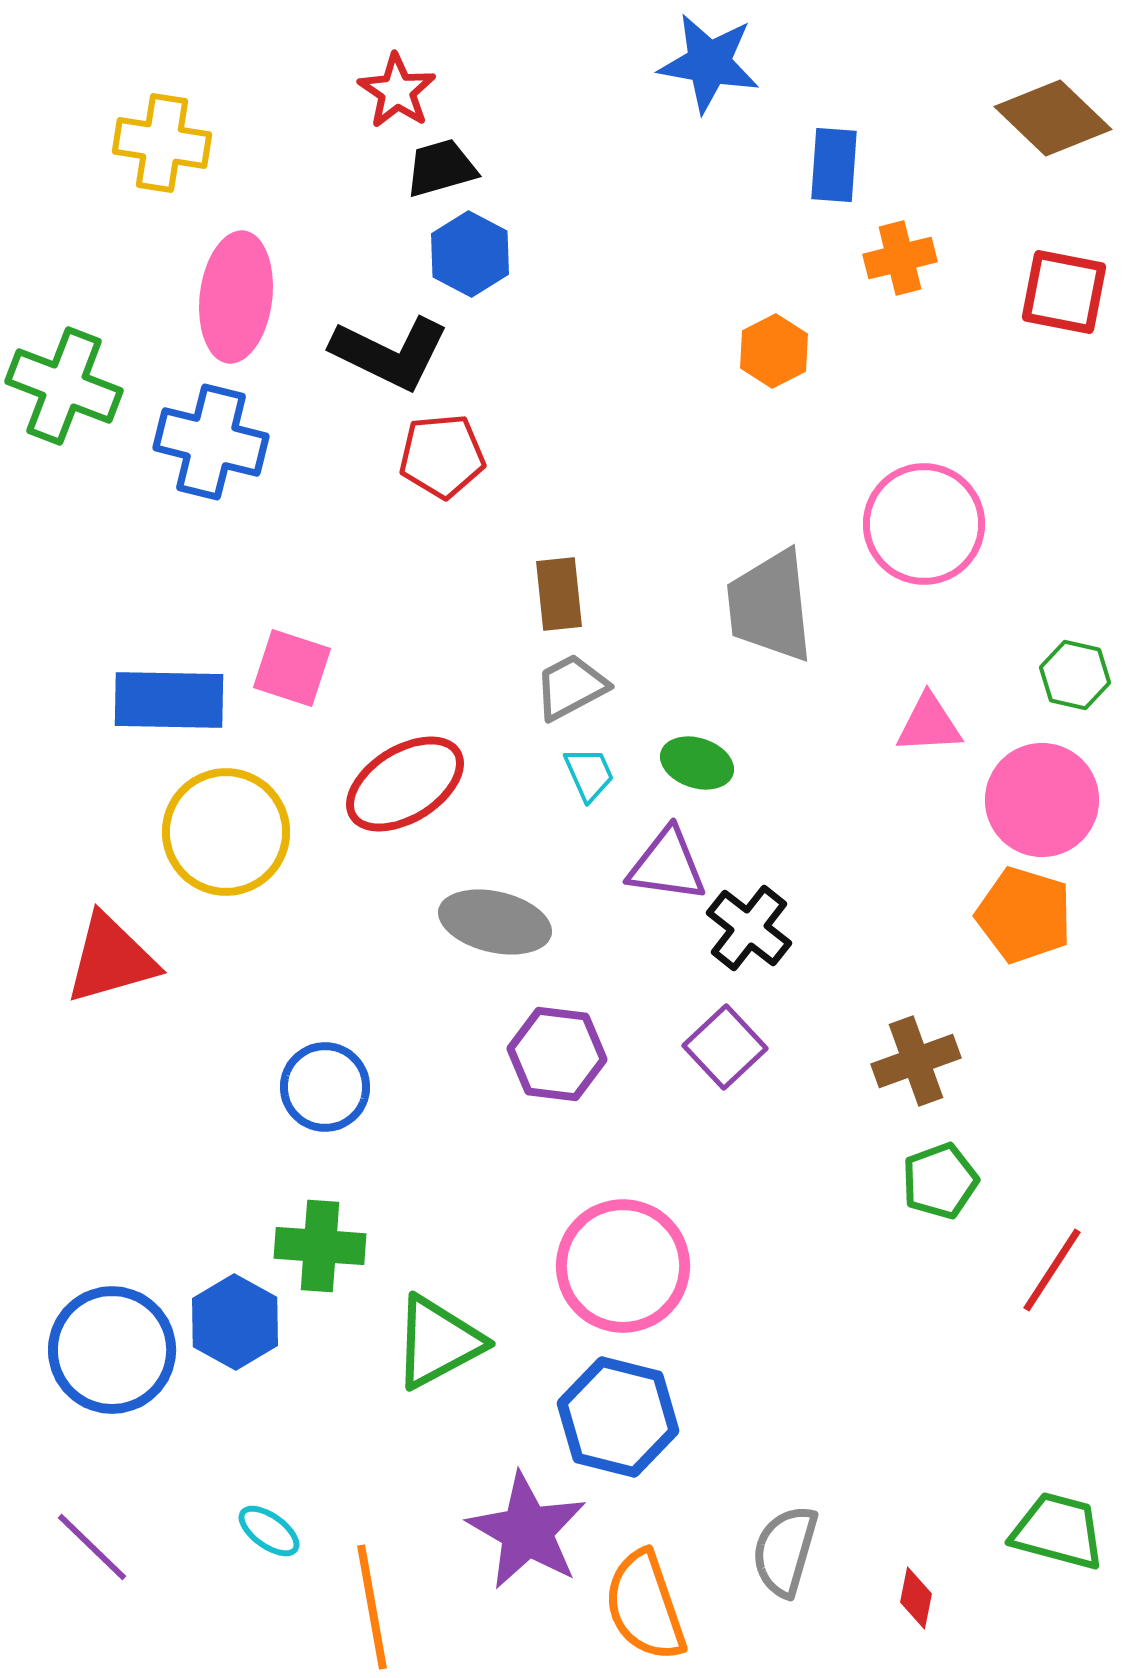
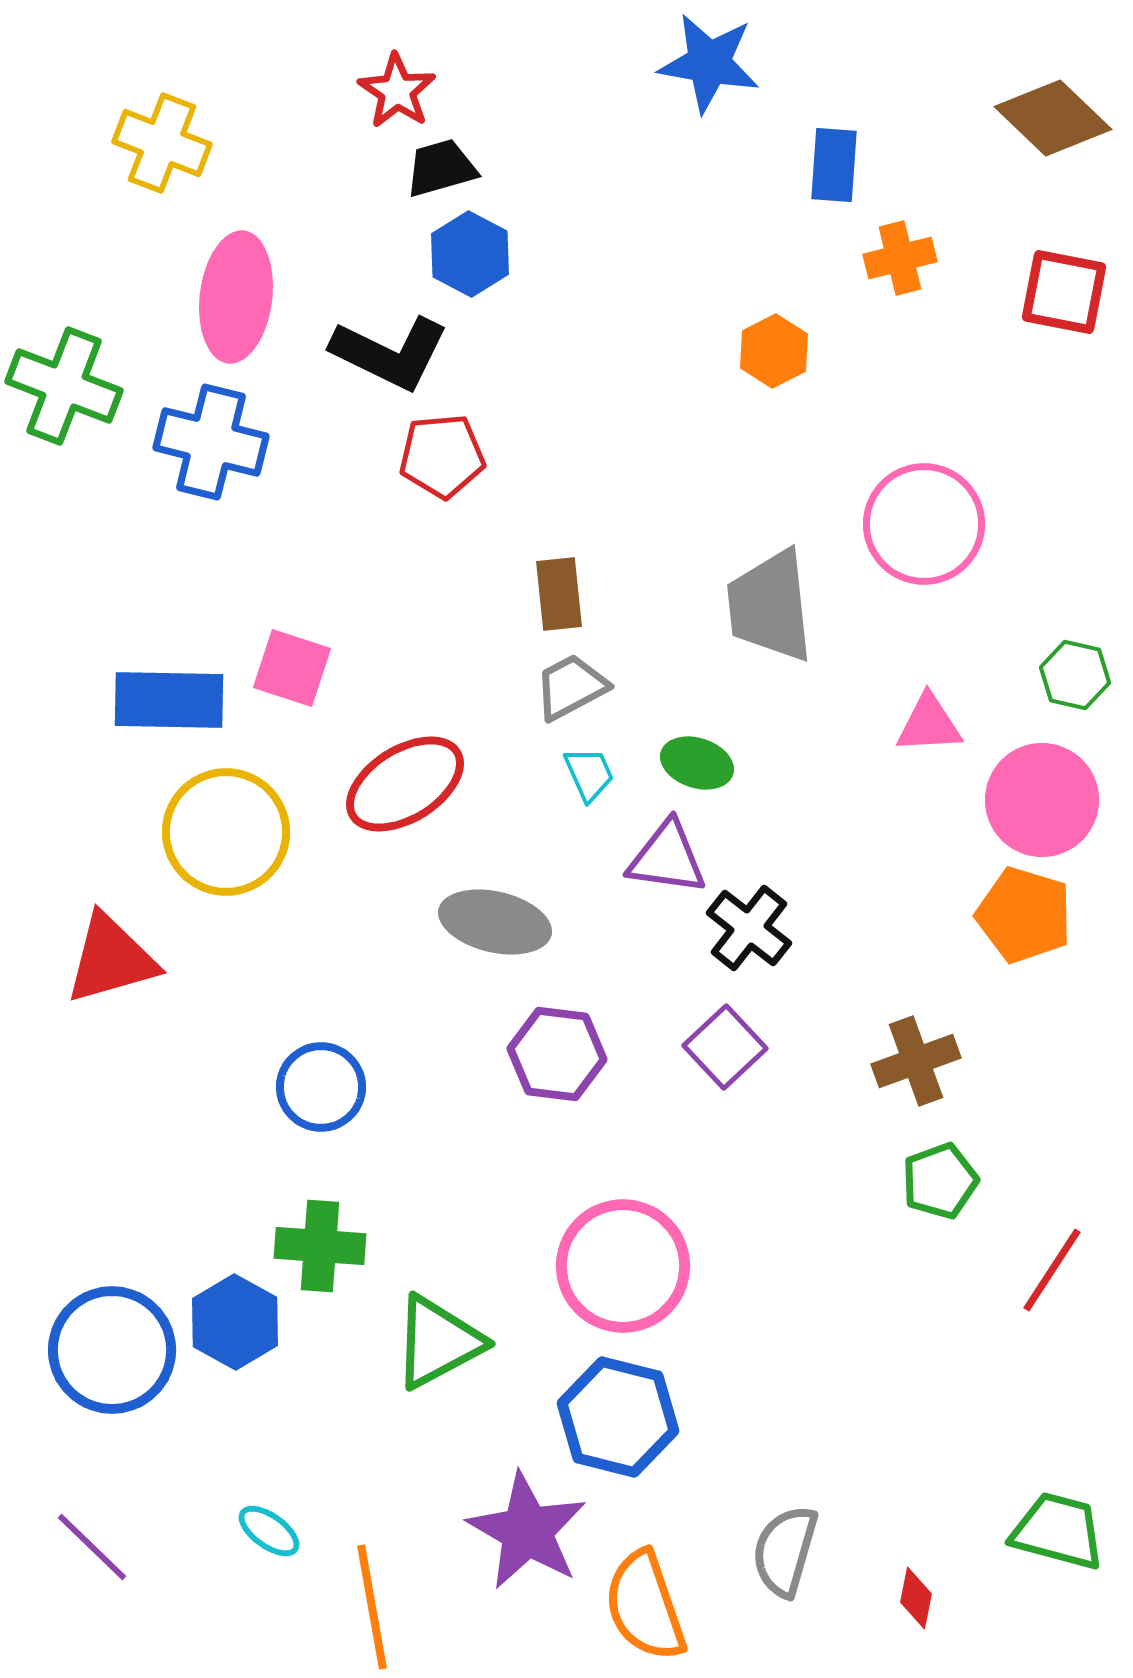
yellow cross at (162, 143): rotated 12 degrees clockwise
purple triangle at (667, 865): moved 7 px up
blue circle at (325, 1087): moved 4 px left
